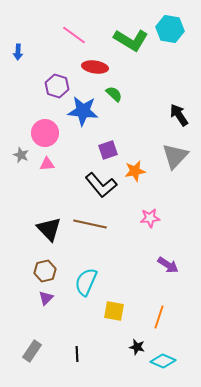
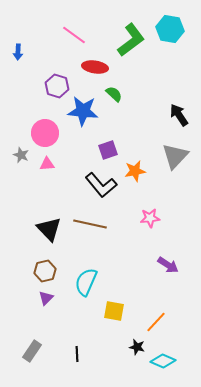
green L-shape: rotated 68 degrees counterclockwise
orange line: moved 3 px left, 5 px down; rotated 25 degrees clockwise
